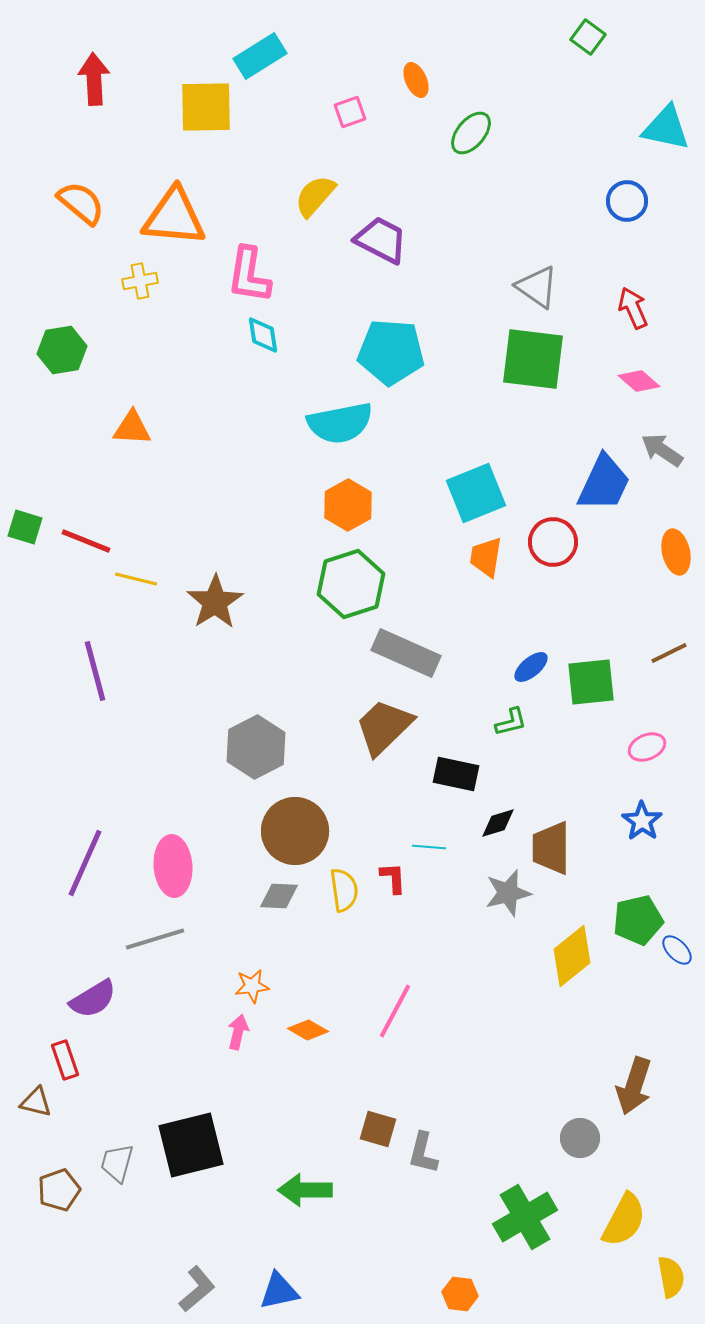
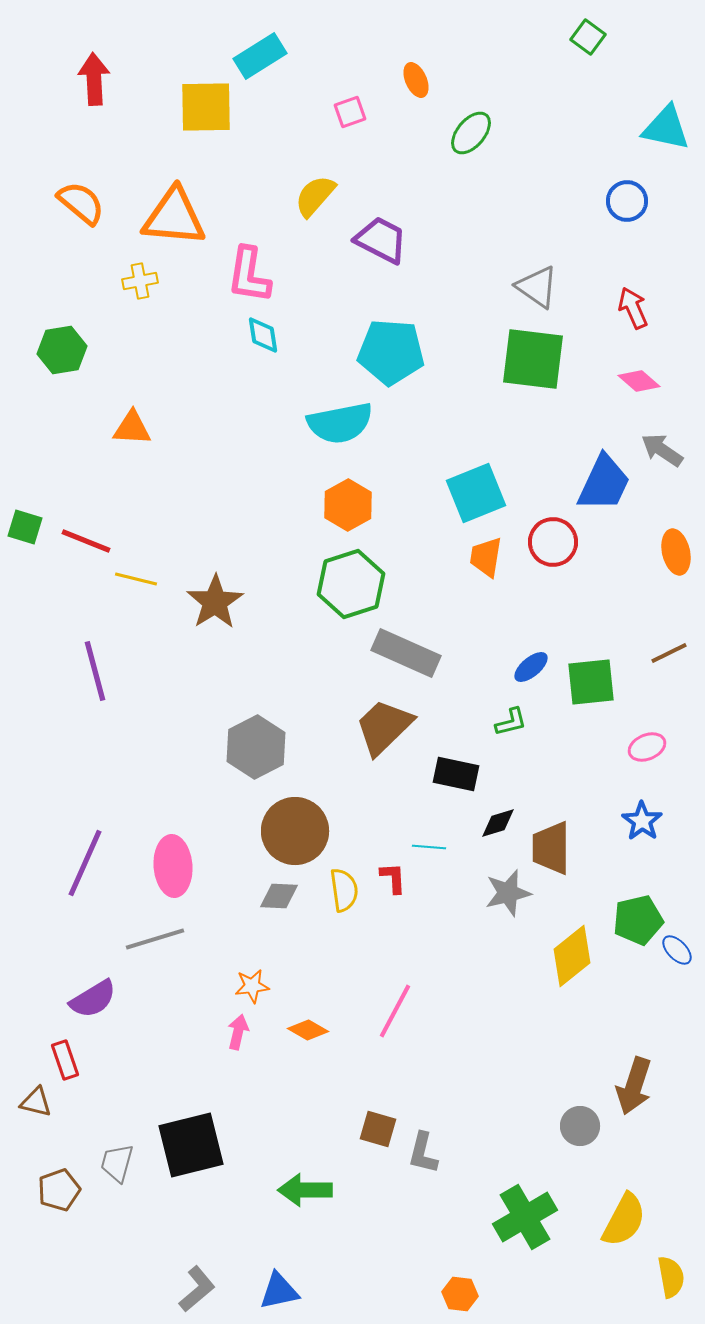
gray circle at (580, 1138): moved 12 px up
